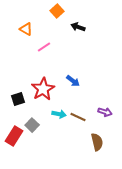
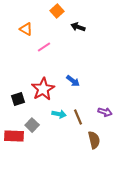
brown line: rotated 42 degrees clockwise
red rectangle: rotated 60 degrees clockwise
brown semicircle: moved 3 px left, 2 px up
